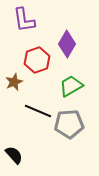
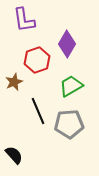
black line: rotated 44 degrees clockwise
